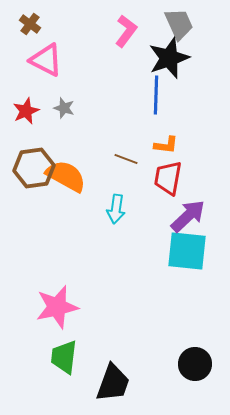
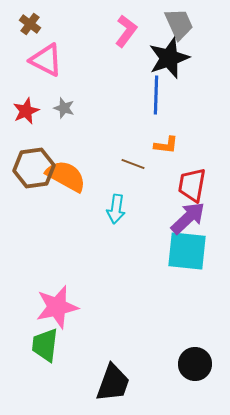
brown line: moved 7 px right, 5 px down
red trapezoid: moved 24 px right, 7 px down
purple arrow: moved 2 px down
green trapezoid: moved 19 px left, 12 px up
